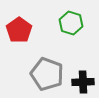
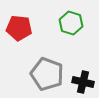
red pentagon: moved 2 px up; rotated 30 degrees counterclockwise
black cross: rotated 15 degrees clockwise
